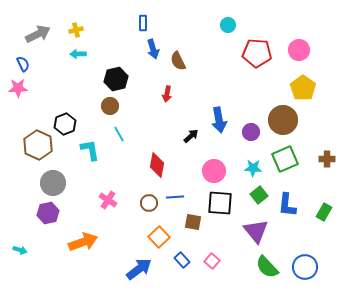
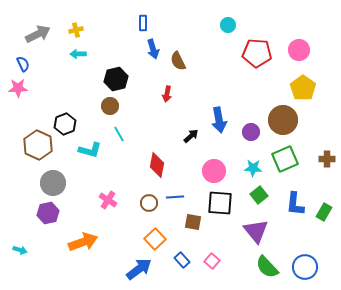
cyan L-shape at (90, 150): rotated 115 degrees clockwise
blue L-shape at (287, 205): moved 8 px right, 1 px up
orange square at (159, 237): moved 4 px left, 2 px down
